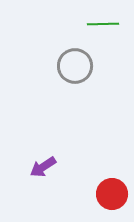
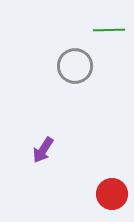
green line: moved 6 px right, 6 px down
purple arrow: moved 17 px up; rotated 24 degrees counterclockwise
